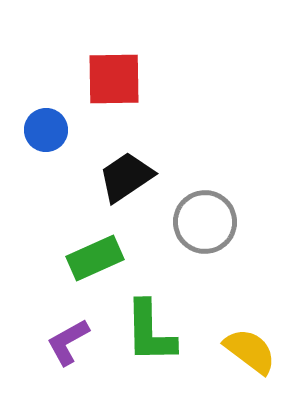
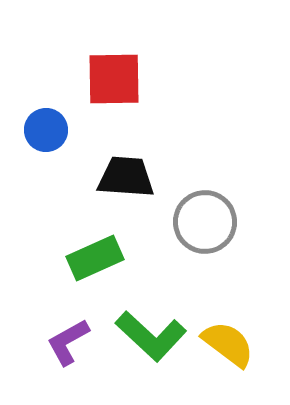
black trapezoid: rotated 38 degrees clockwise
green L-shape: moved 1 px right, 4 px down; rotated 46 degrees counterclockwise
yellow semicircle: moved 22 px left, 7 px up
